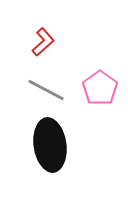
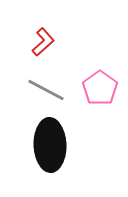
black ellipse: rotated 6 degrees clockwise
